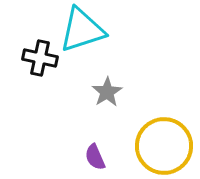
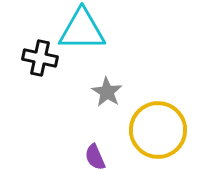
cyan triangle: rotated 18 degrees clockwise
gray star: rotated 8 degrees counterclockwise
yellow circle: moved 6 px left, 16 px up
